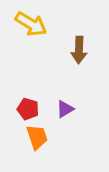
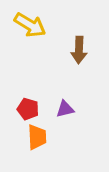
yellow arrow: moved 1 px left, 1 px down
purple triangle: rotated 18 degrees clockwise
orange trapezoid: rotated 16 degrees clockwise
